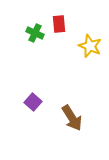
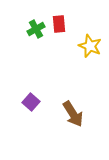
green cross: moved 1 px right, 4 px up; rotated 36 degrees clockwise
purple square: moved 2 px left
brown arrow: moved 1 px right, 4 px up
